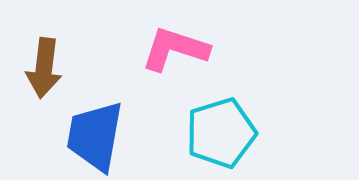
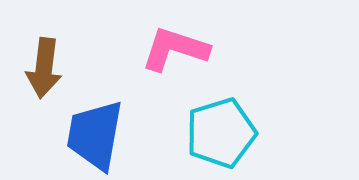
blue trapezoid: moved 1 px up
